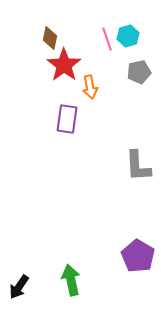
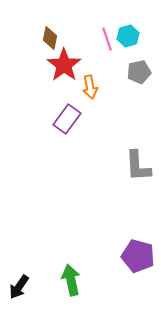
purple rectangle: rotated 28 degrees clockwise
purple pentagon: rotated 16 degrees counterclockwise
